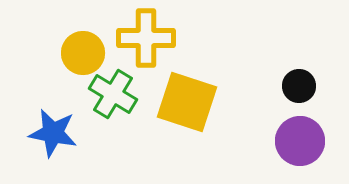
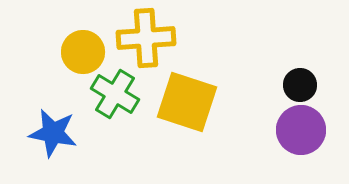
yellow cross: rotated 4 degrees counterclockwise
yellow circle: moved 1 px up
black circle: moved 1 px right, 1 px up
green cross: moved 2 px right
purple circle: moved 1 px right, 11 px up
